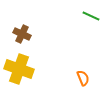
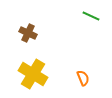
brown cross: moved 6 px right, 1 px up
yellow cross: moved 14 px right, 5 px down; rotated 12 degrees clockwise
